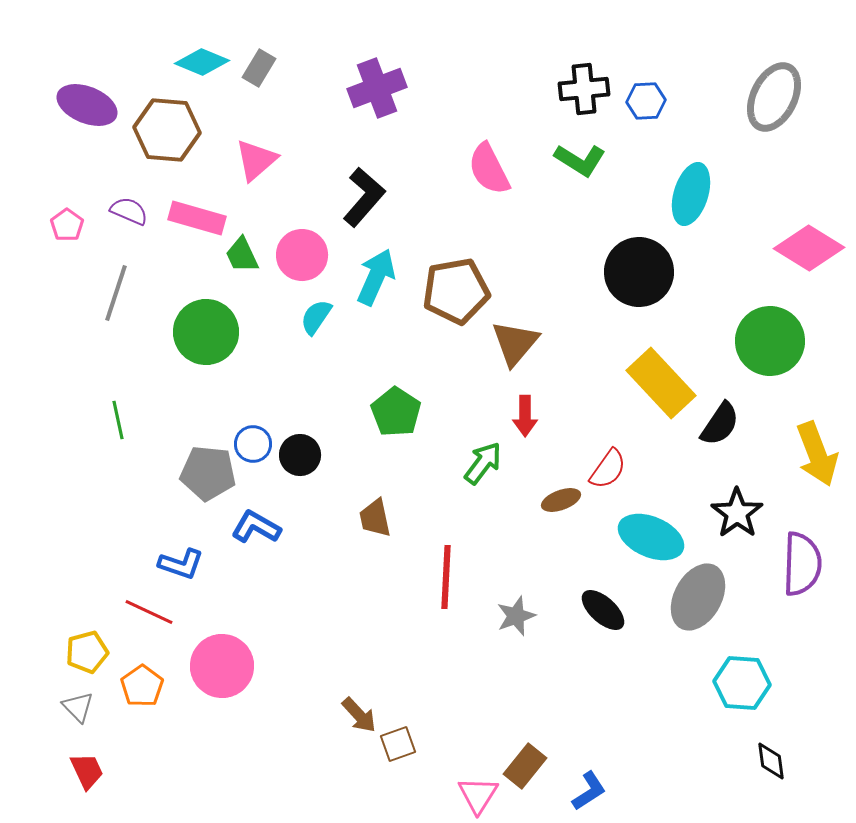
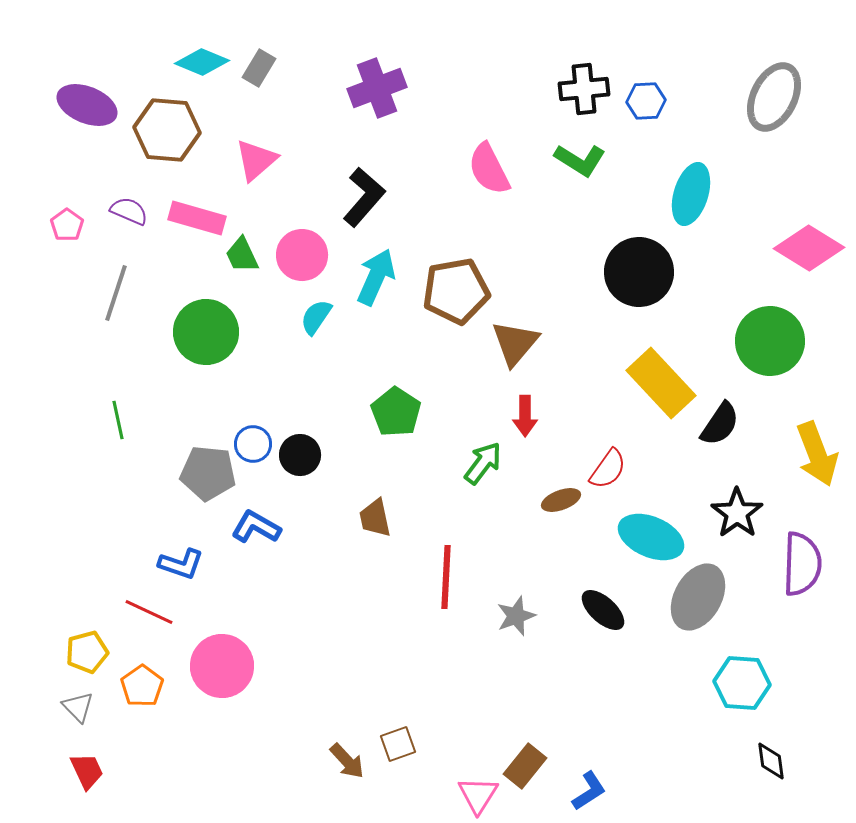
brown arrow at (359, 715): moved 12 px left, 46 px down
